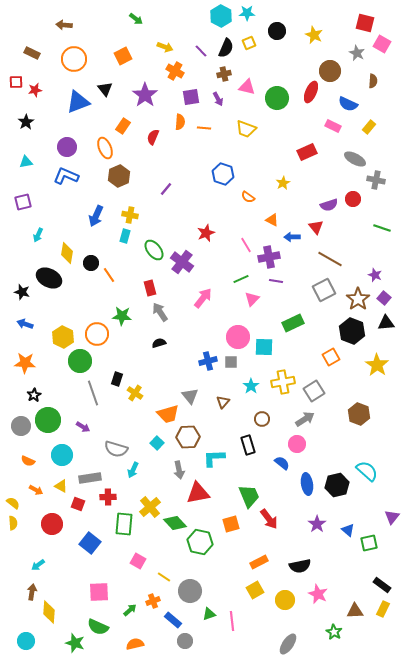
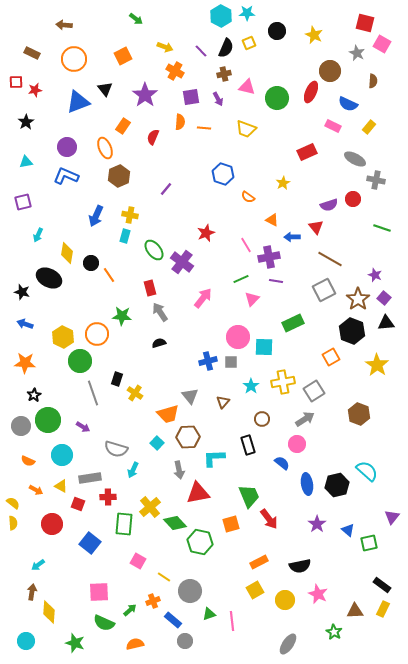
green semicircle at (98, 627): moved 6 px right, 4 px up
